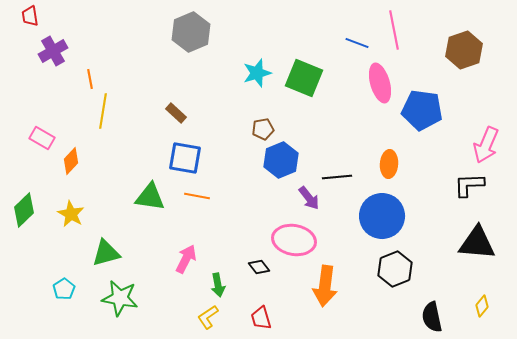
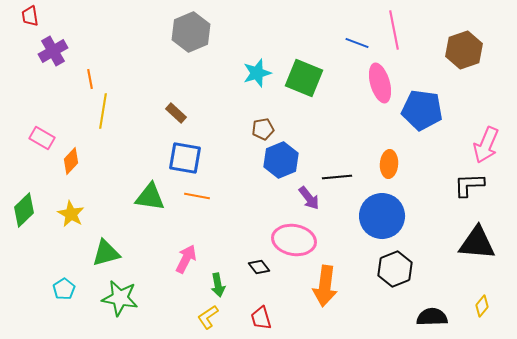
black semicircle at (432, 317): rotated 100 degrees clockwise
